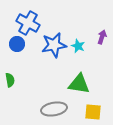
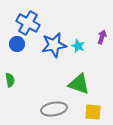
green triangle: rotated 10 degrees clockwise
